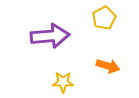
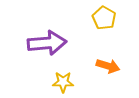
yellow pentagon: rotated 15 degrees counterclockwise
purple arrow: moved 3 px left, 7 px down
